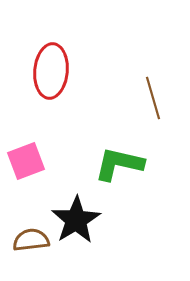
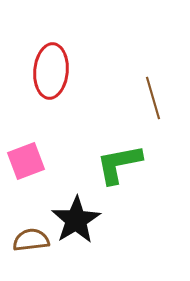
green L-shape: rotated 24 degrees counterclockwise
